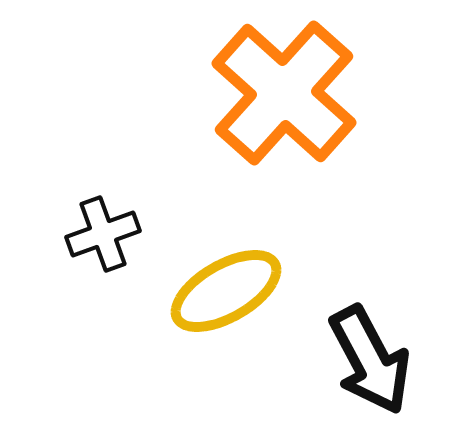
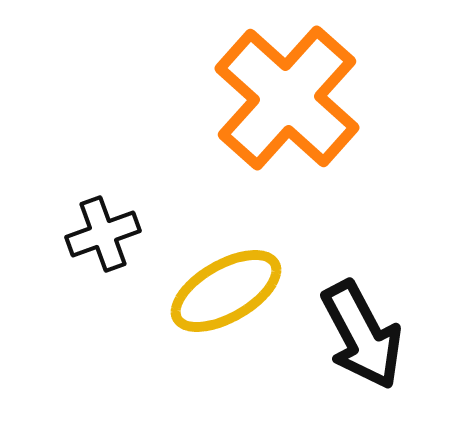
orange cross: moved 3 px right, 5 px down
black arrow: moved 8 px left, 25 px up
